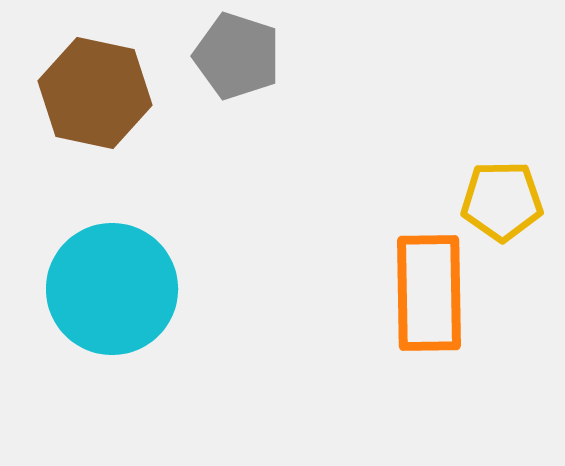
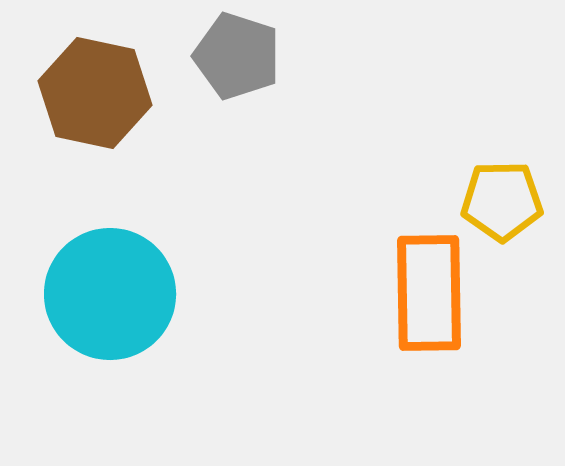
cyan circle: moved 2 px left, 5 px down
